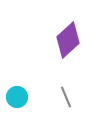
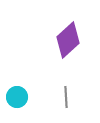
gray line: rotated 20 degrees clockwise
